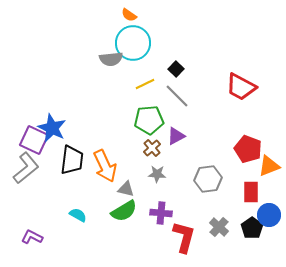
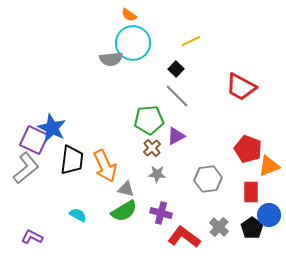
yellow line: moved 46 px right, 43 px up
purple cross: rotated 10 degrees clockwise
red L-shape: rotated 68 degrees counterclockwise
